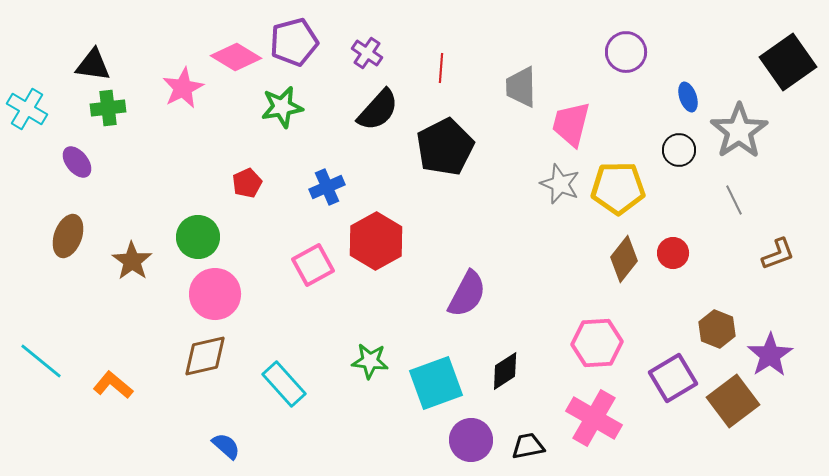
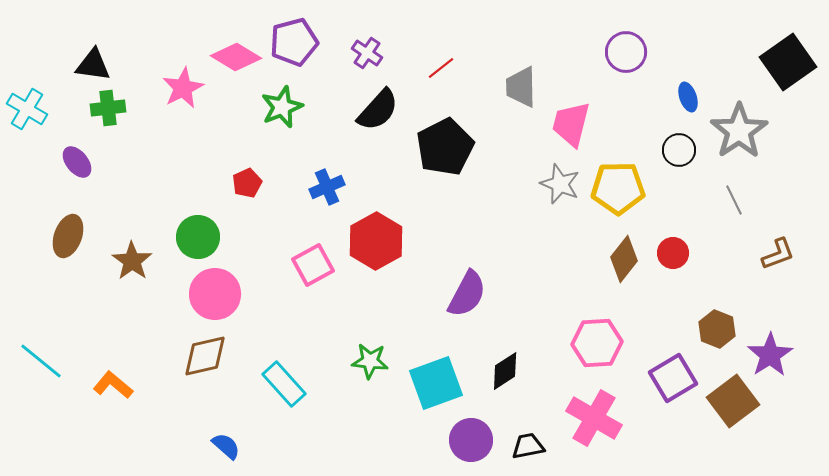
red line at (441, 68): rotated 48 degrees clockwise
green star at (282, 107): rotated 12 degrees counterclockwise
